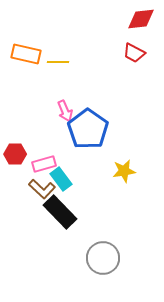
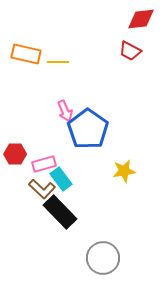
red trapezoid: moved 4 px left, 2 px up
